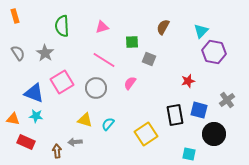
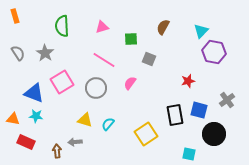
green square: moved 1 px left, 3 px up
